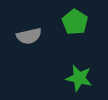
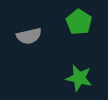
green pentagon: moved 4 px right
